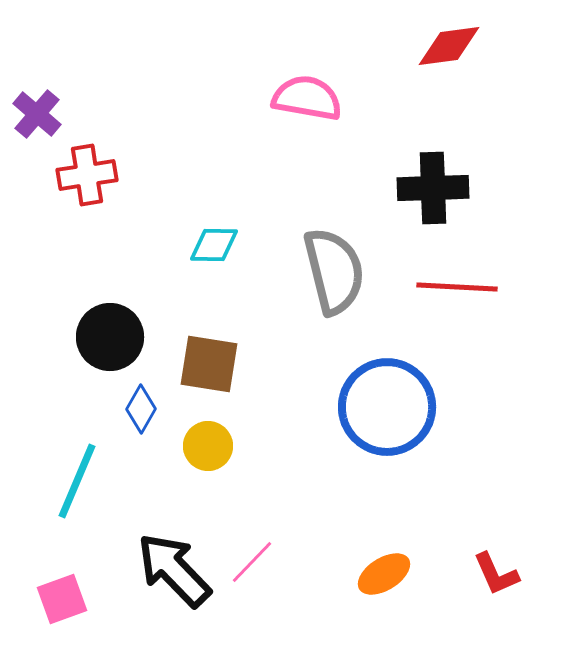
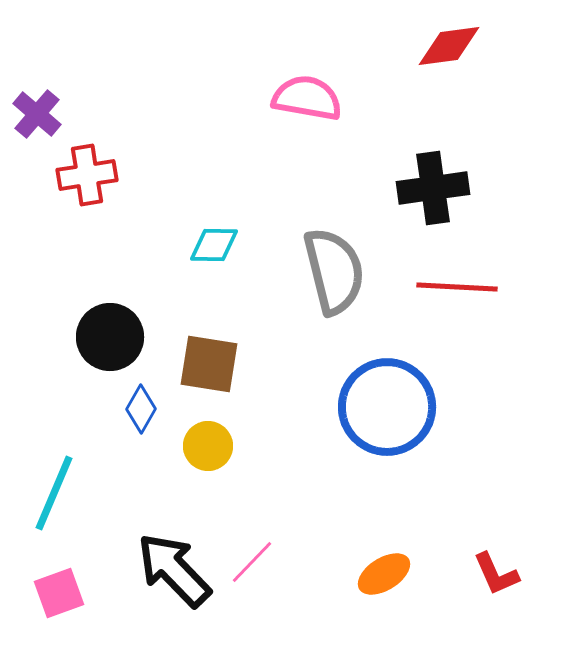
black cross: rotated 6 degrees counterclockwise
cyan line: moved 23 px left, 12 px down
pink square: moved 3 px left, 6 px up
